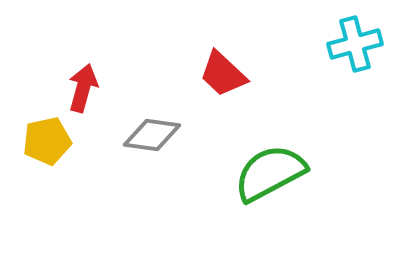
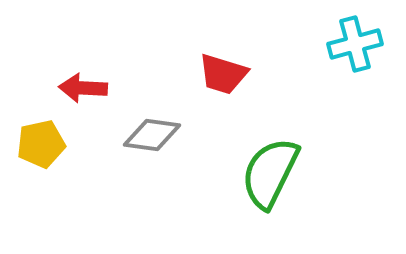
red trapezoid: rotated 26 degrees counterclockwise
red arrow: rotated 102 degrees counterclockwise
yellow pentagon: moved 6 px left, 3 px down
green semicircle: rotated 36 degrees counterclockwise
